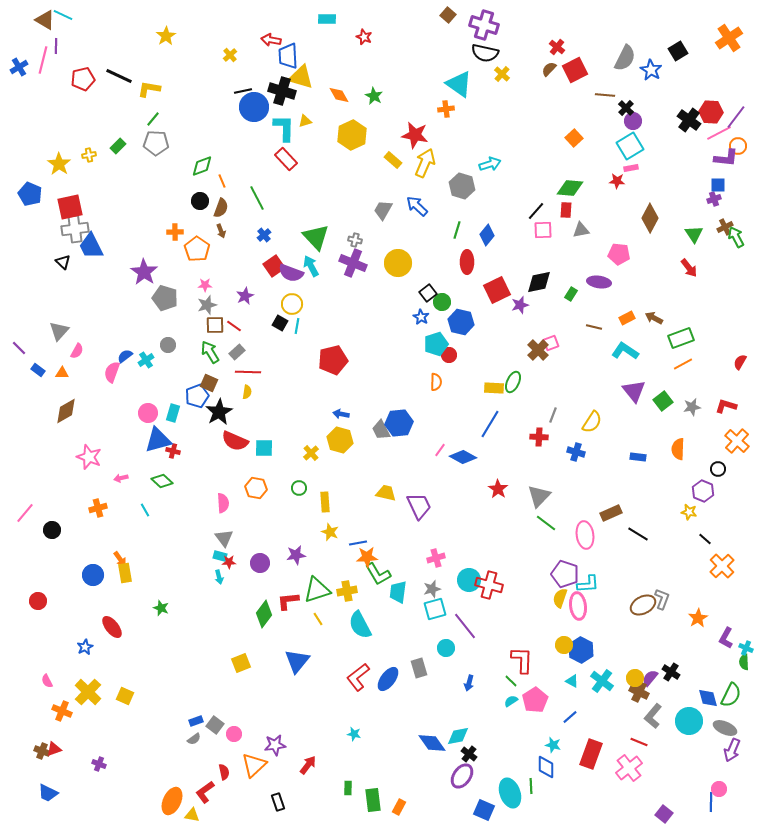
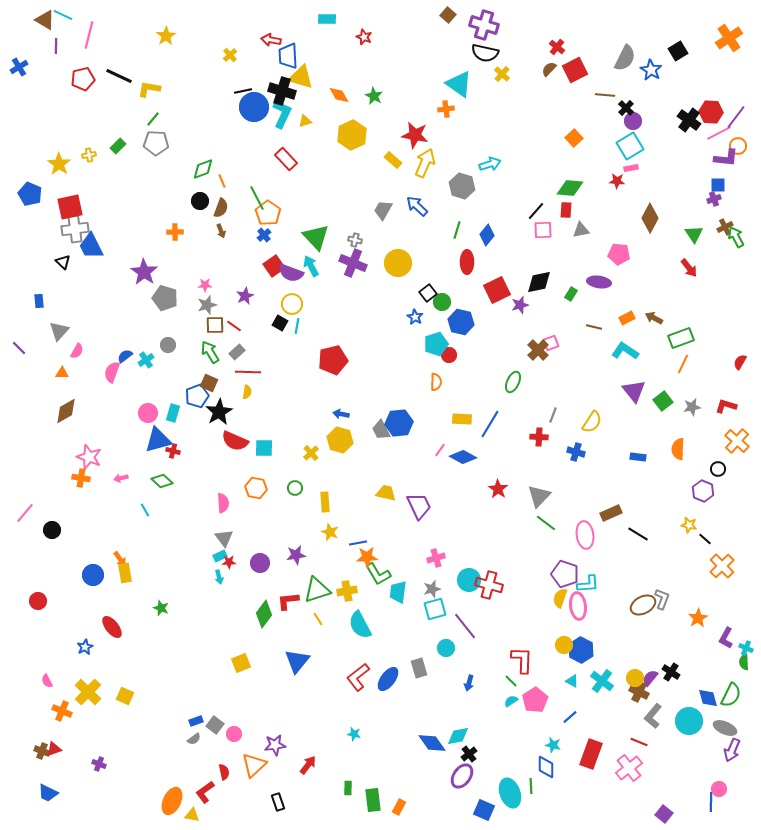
pink line at (43, 60): moved 46 px right, 25 px up
cyan L-shape at (284, 128): moved 2 px left, 14 px up; rotated 24 degrees clockwise
green diamond at (202, 166): moved 1 px right, 3 px down
orange pentagon at (197, 249): moved 71 px right, 36 px up
blue star at (421, 317): moved 6 px left
orange line at (683, 364): rotated 36 degrees counterclockwise
blue rectangle at (38, 370): moved 1 px right, 69 px up; rotated 48 degrees clockwise
yellow rectangle at (494, 388): moved 32 px left, 31 px down
green circle at (299, 488): moved 4 px left
orange cross at (98, 508): moved 17 px left, 30 px up; rotated 24 degrees clockwise
yellow star at (689, 512): moved 13 px down
cyan rectangle at (220, 556): rotated 40 degrees counterclockwise
black cross at (469, 754): rotated 14 degrees clockwise
